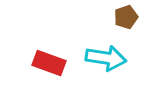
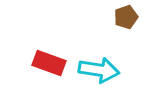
cyan arrow: moved 7 px left, 12 px down
